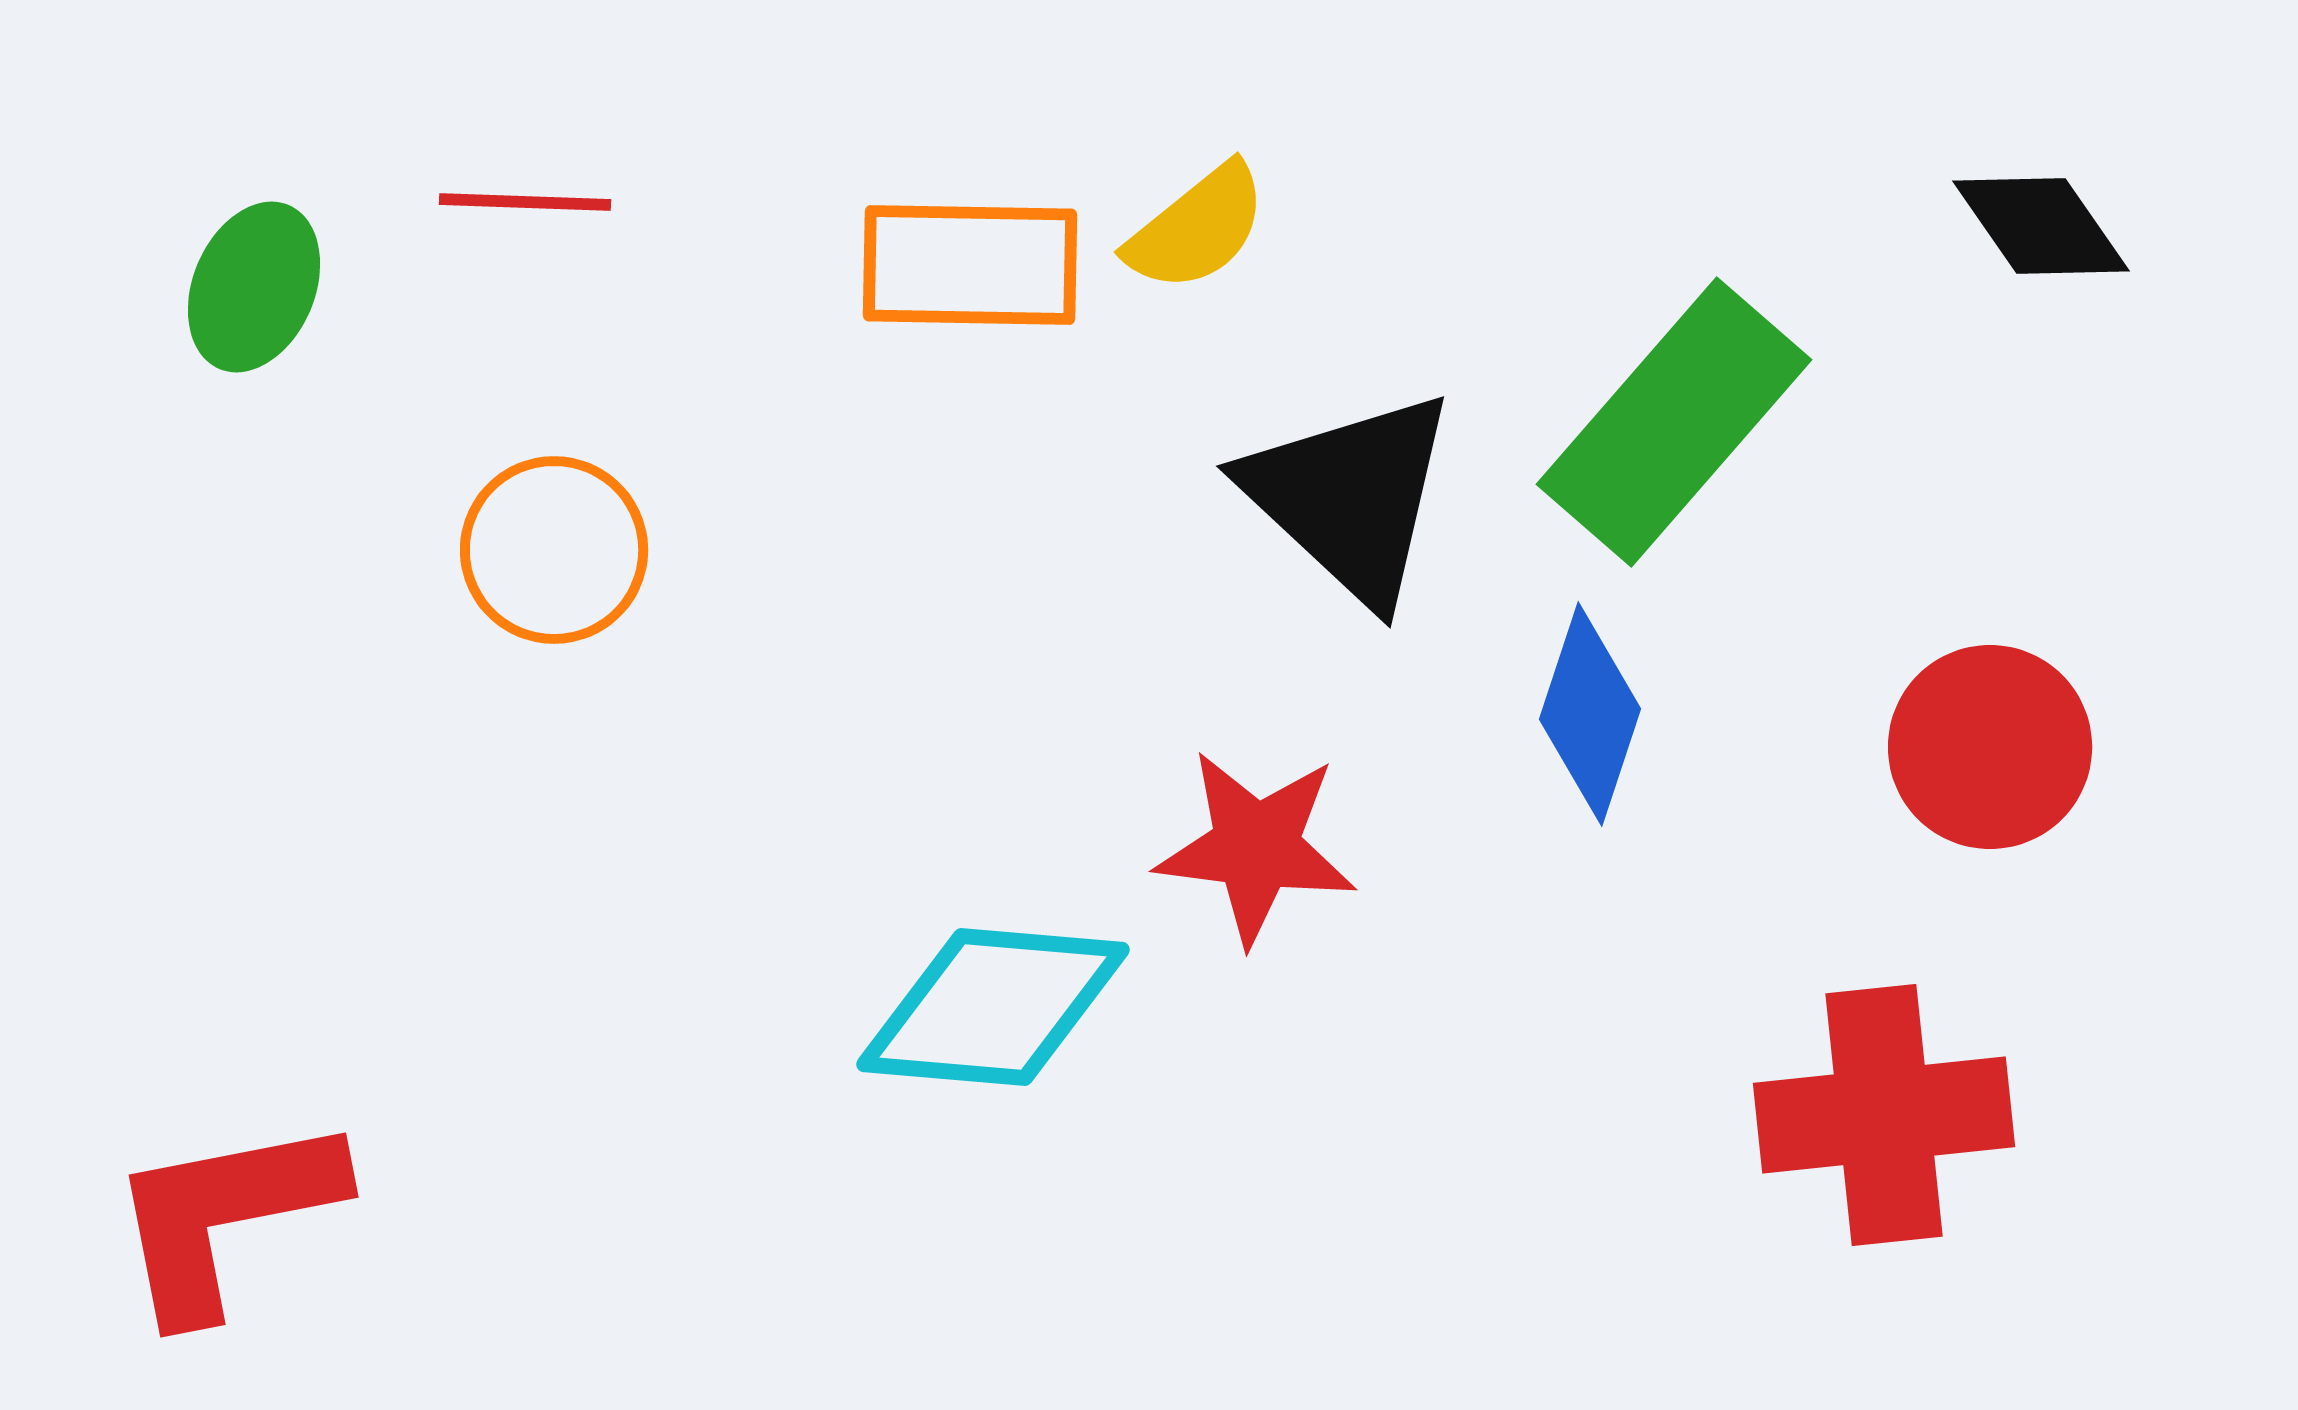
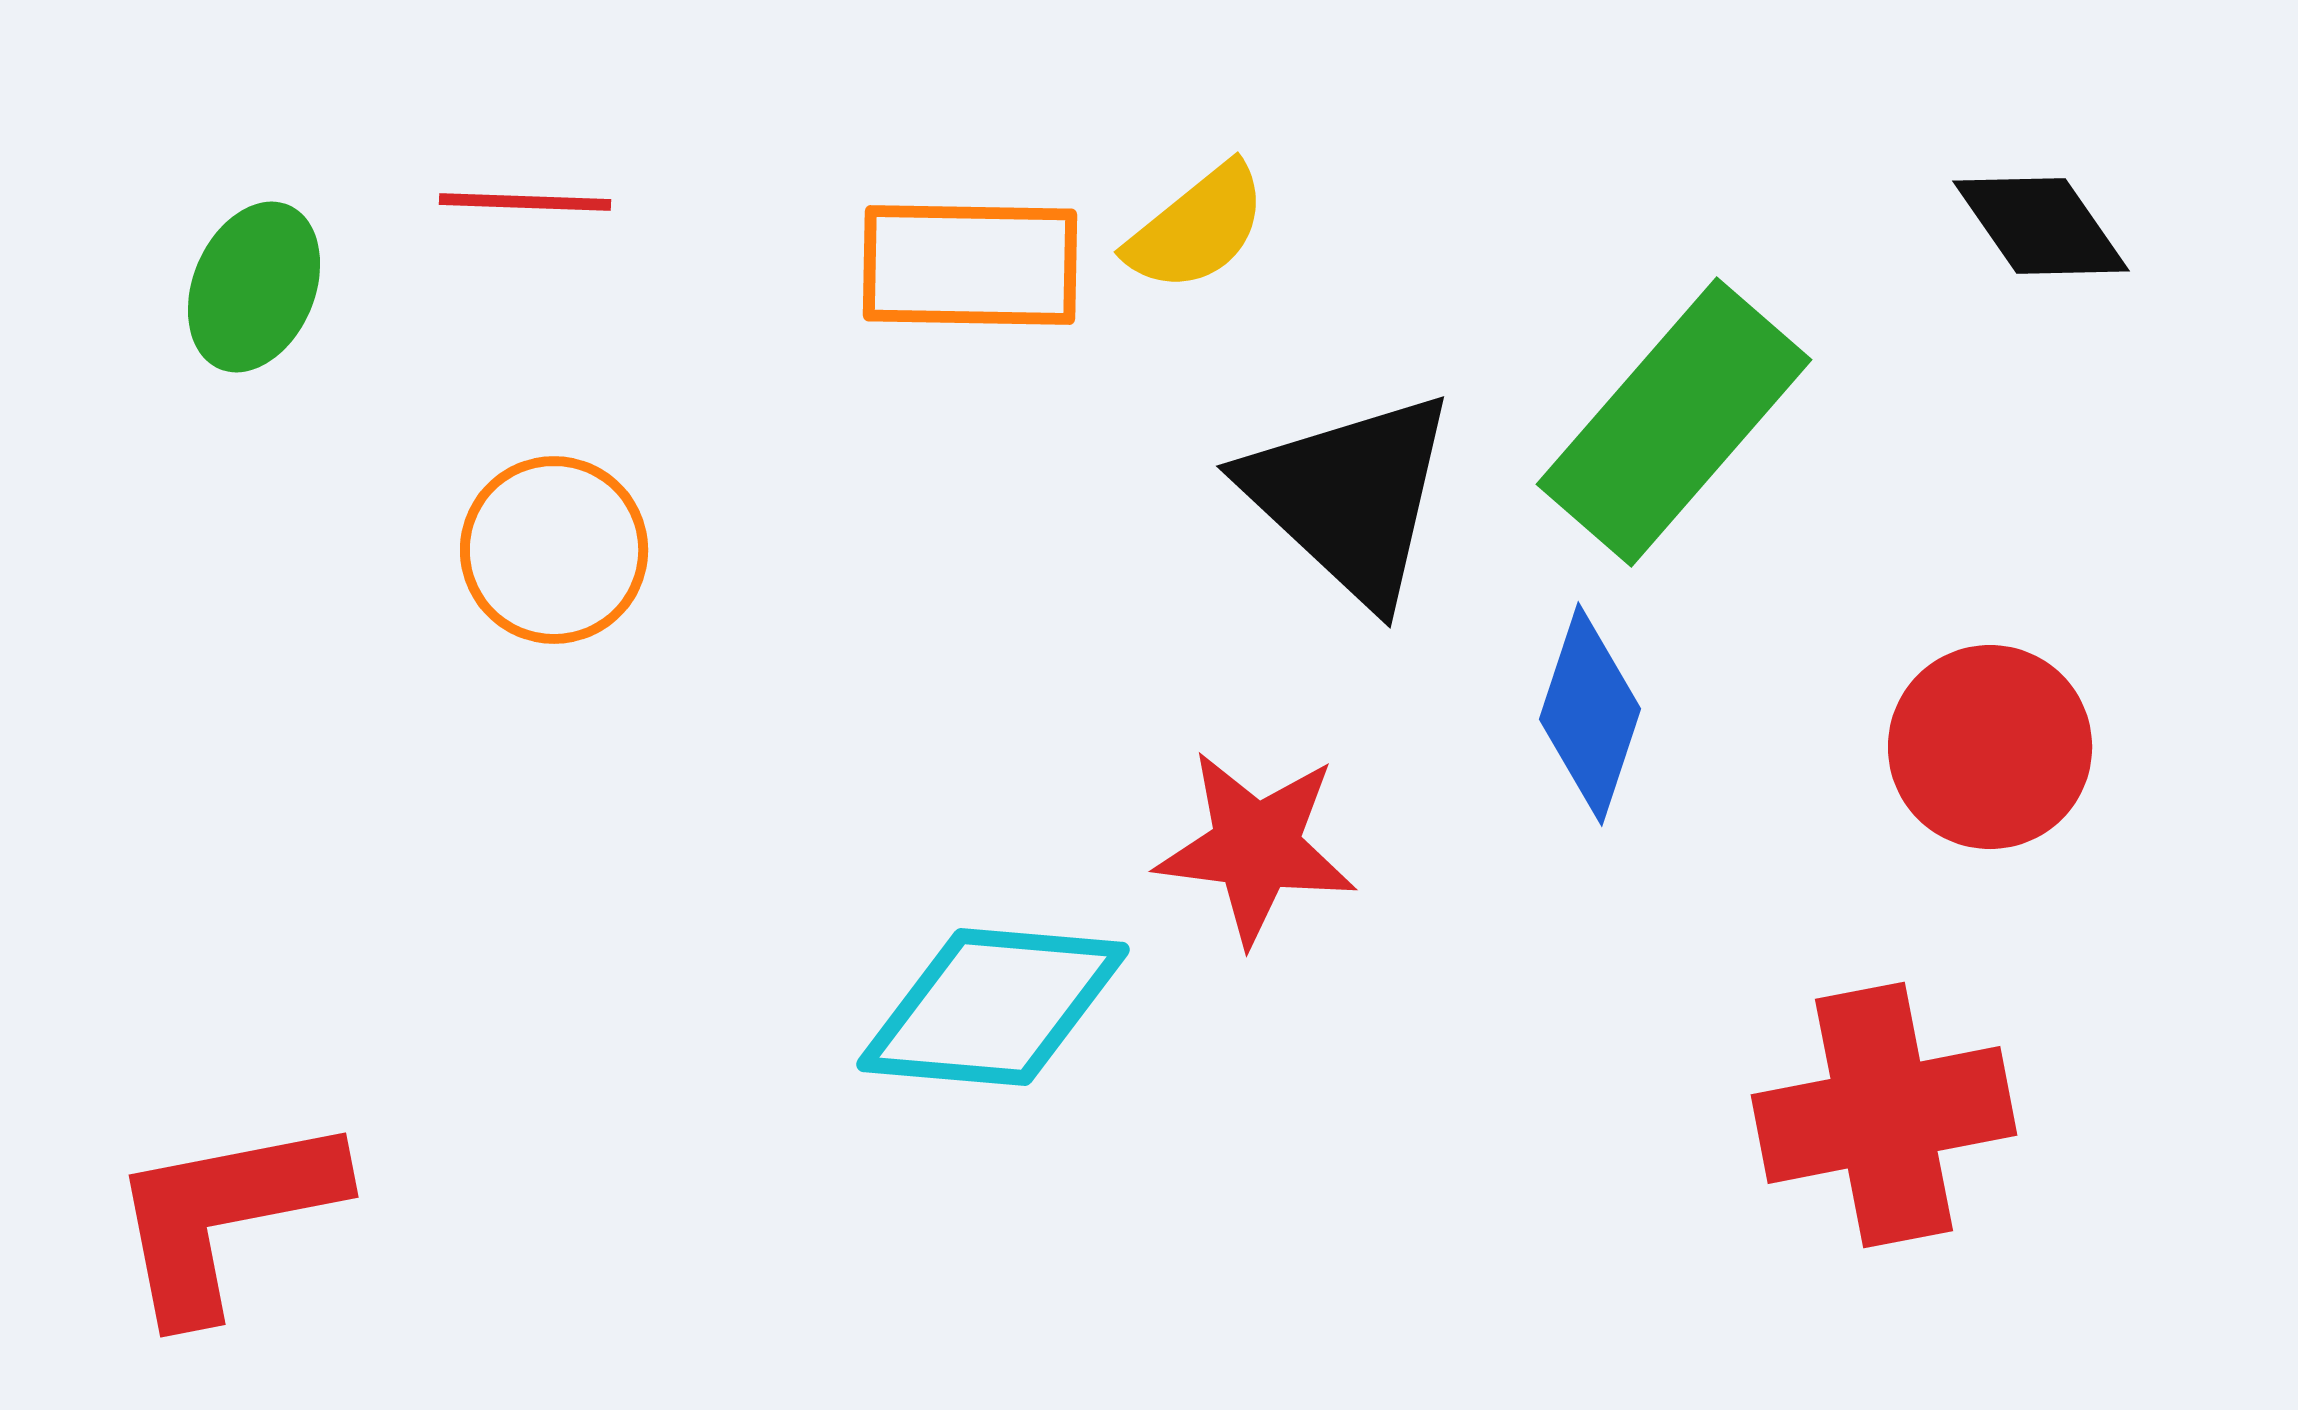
red cross: rotated 5 degrees counterclockwise
